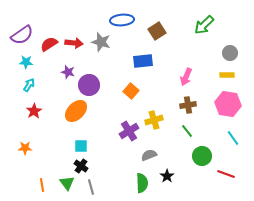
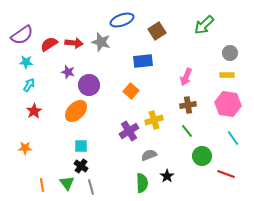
blue ellipse: rotated 15 degrees counterclockwise
